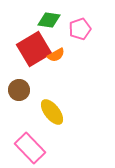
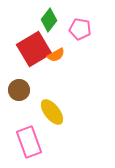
green diamond: rotated 60 degrees counterclockwise
pink pentagon: rotated 30 degrees clockwise
pink rectangle: moved 1 px left, 6 px up; rotated 24 degrees clockwise
